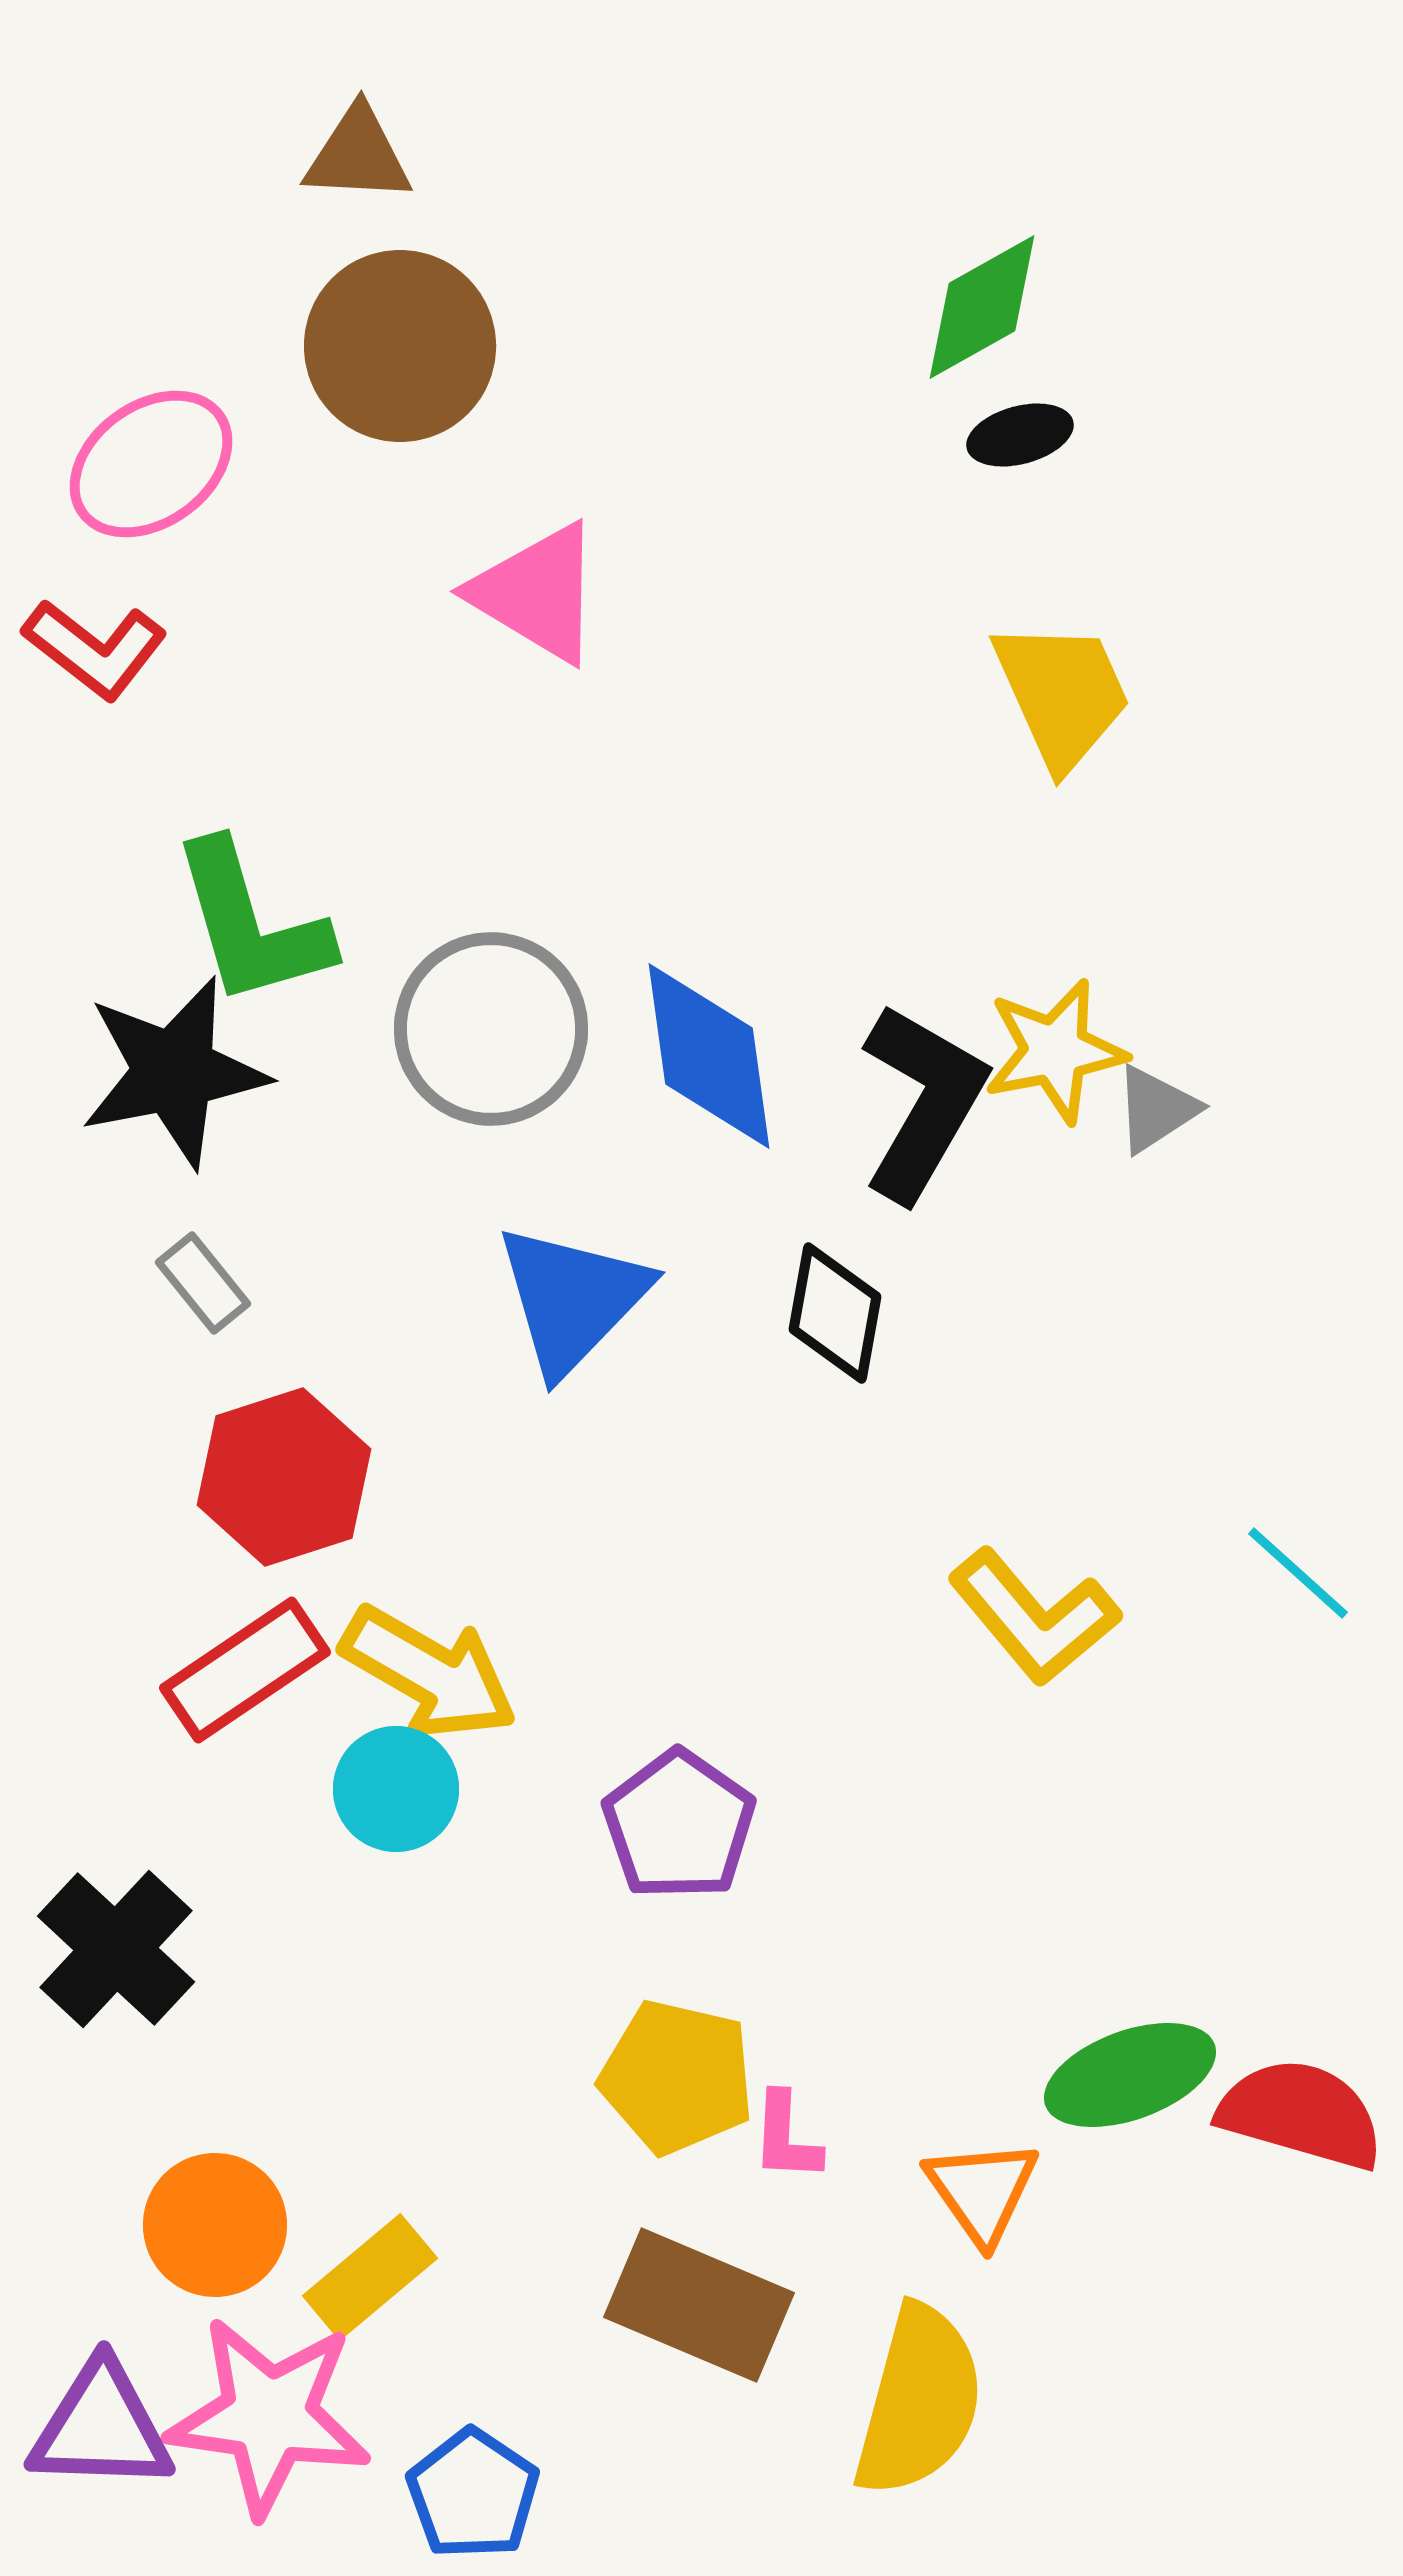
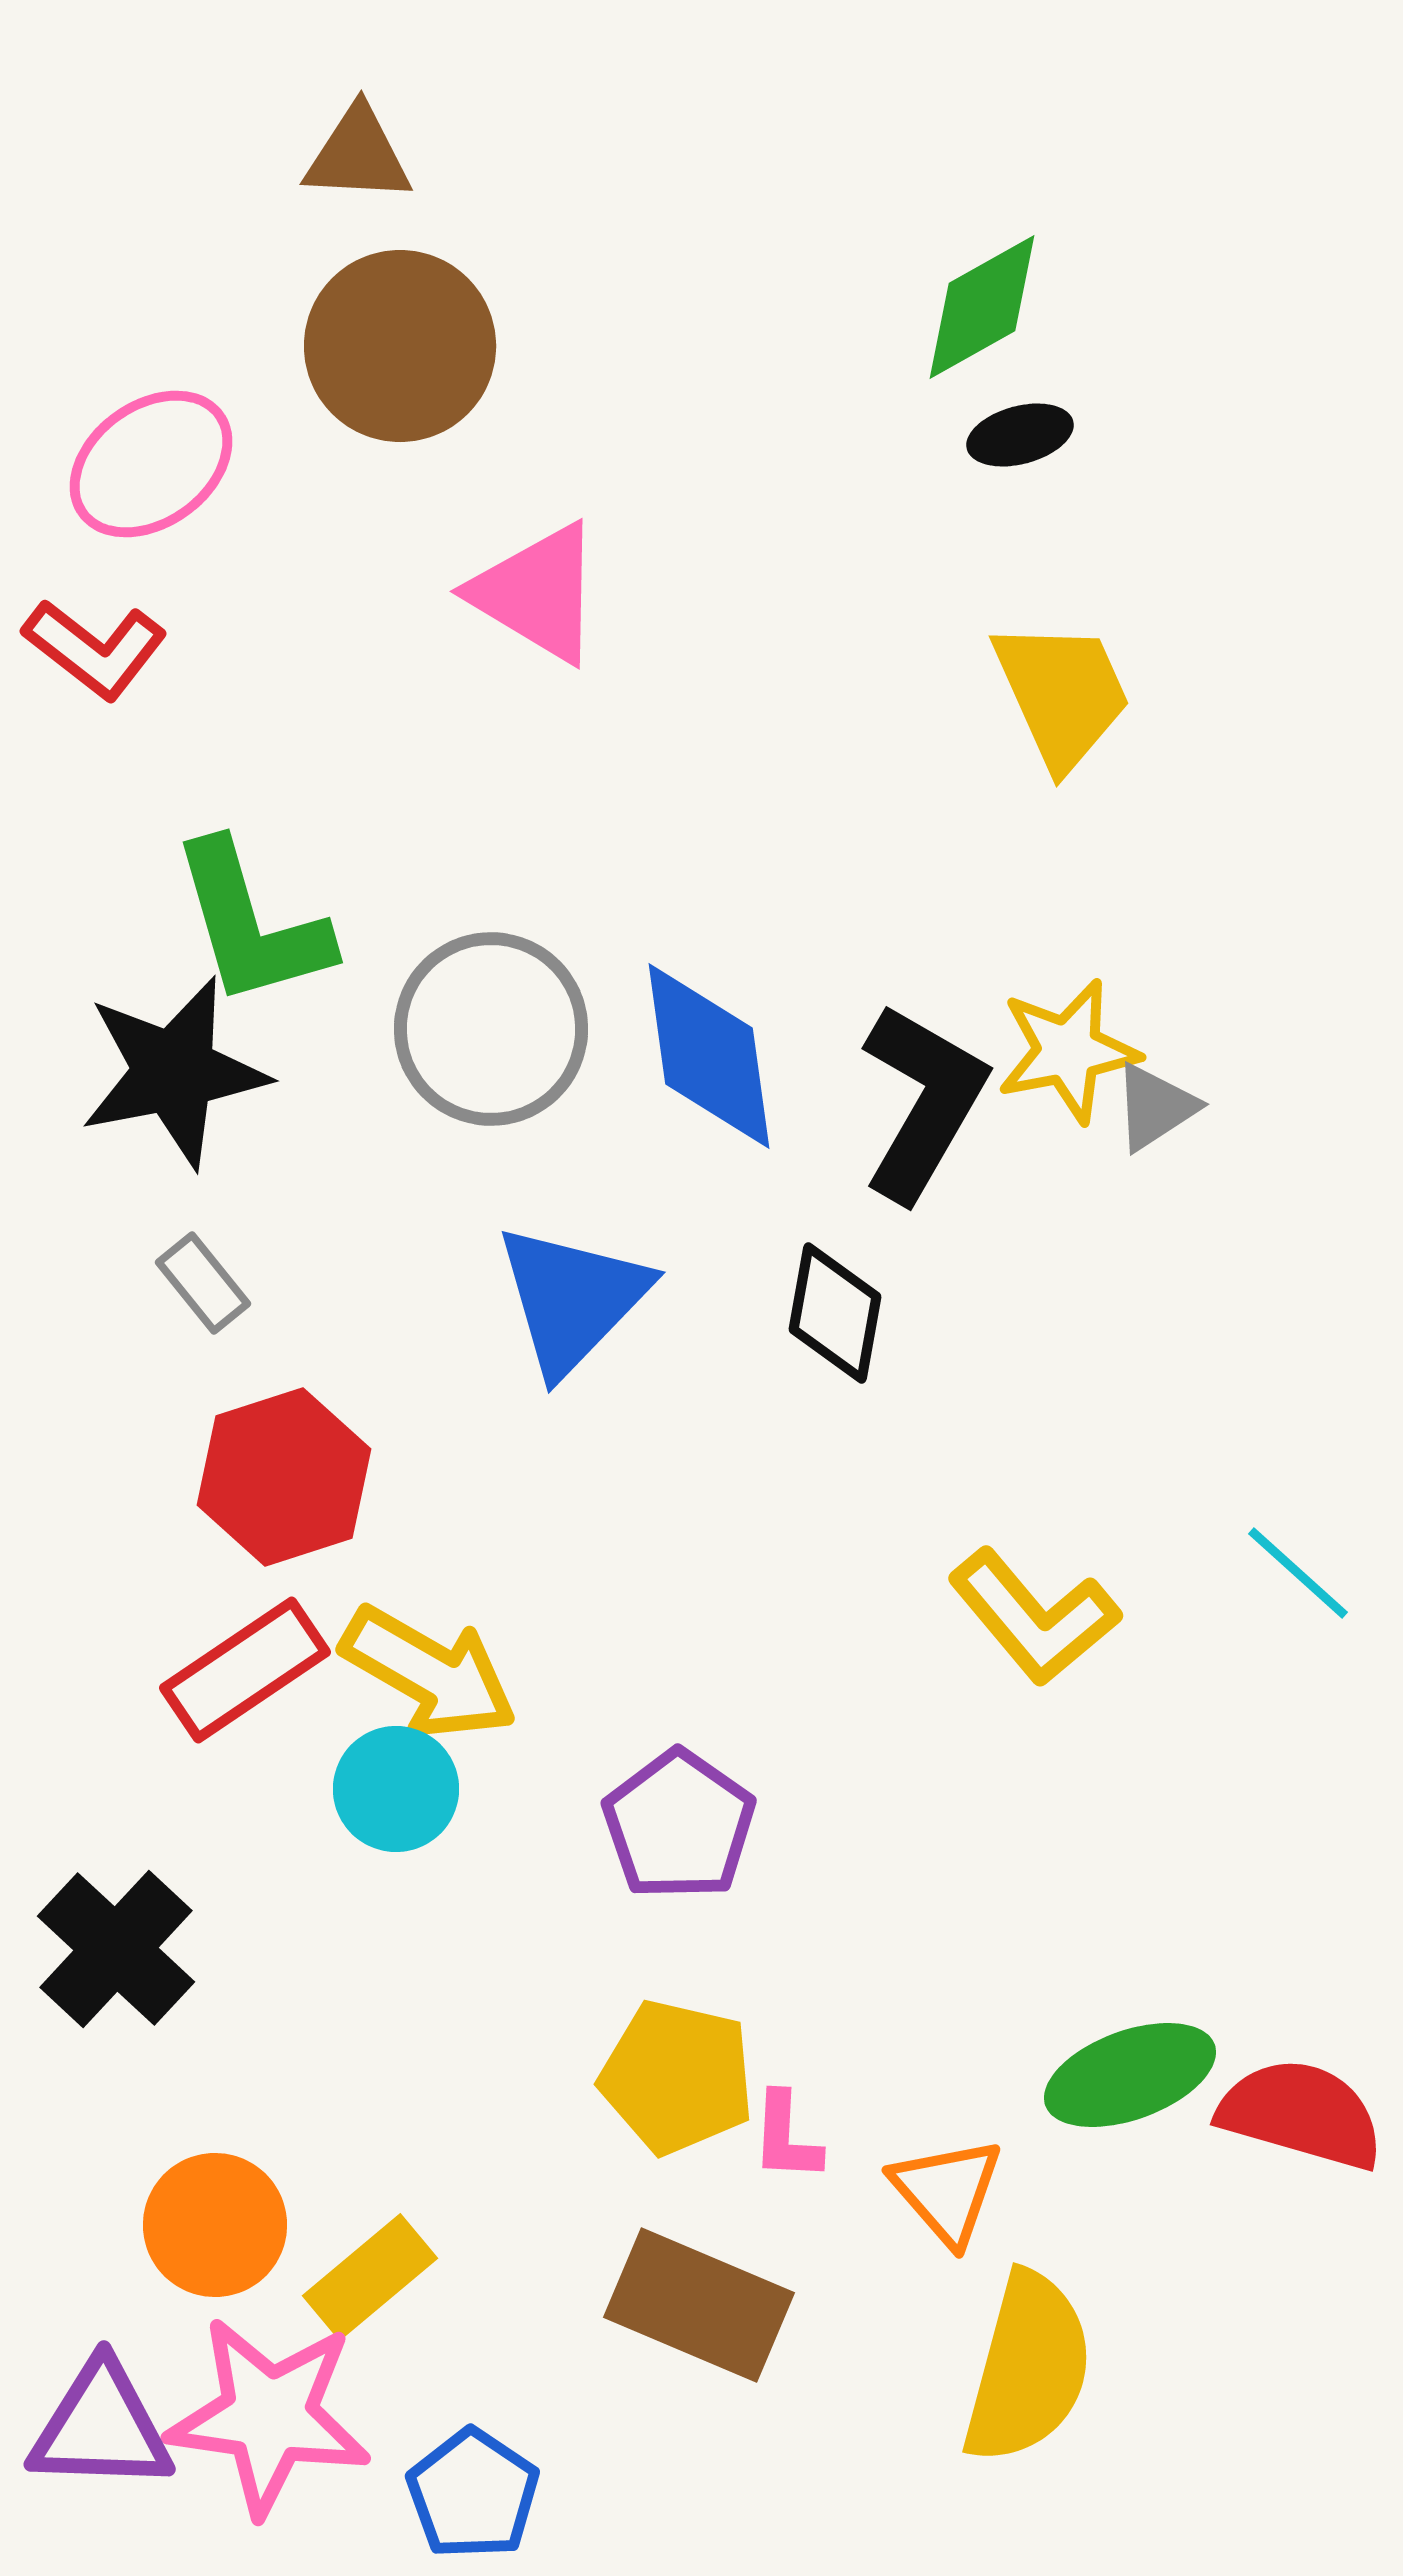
yellow star: moved 13 px right
gray triangle: moved 1 px left, 2 px up
orange triangle: moved 35 px left; rotated 6 degrees counterclockwise
yellow semicircle: moved 109 px right, 33 px up
